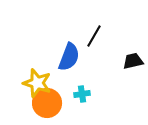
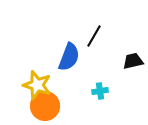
yellow star: moved 2 px down
cyan cross: moved 18 px right, 3 px up
orange circle: moved 2 px left, 3 px down
